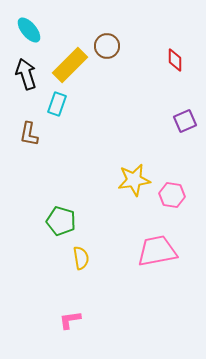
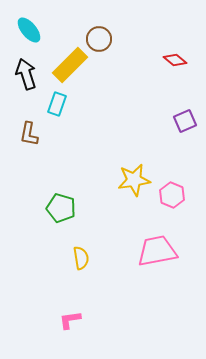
brown circle: moved 8 px left, 7 px up
red diamond: rotated 50 degrees counterclockwise
pink hexagon: rotated 15 degrees clockwise
green pentagon: moved 13 px up
